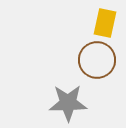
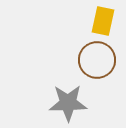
yellow rectangle: moved 2 px left, 2 px up
